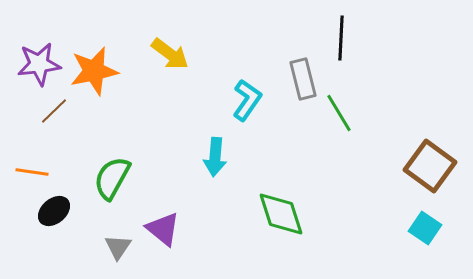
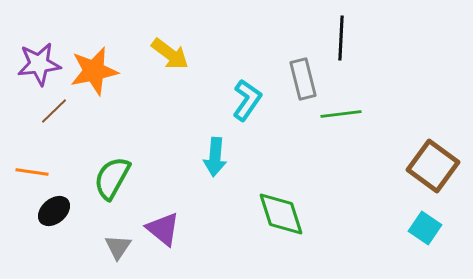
green line: moved 2 px right, 1 px down; rotated 66 degrees counterclockwise
brown square: moved 3 px right
